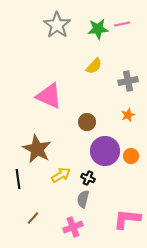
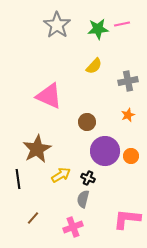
brown star: rotated 16 degrees clockwise
